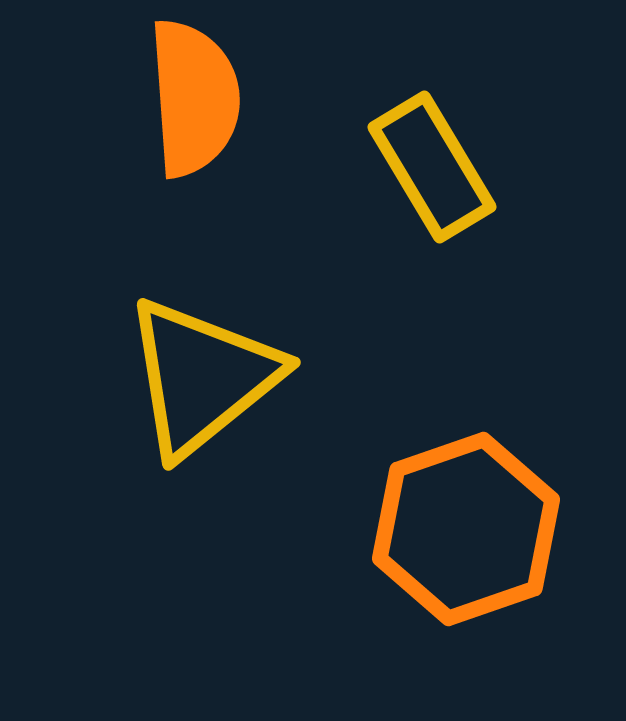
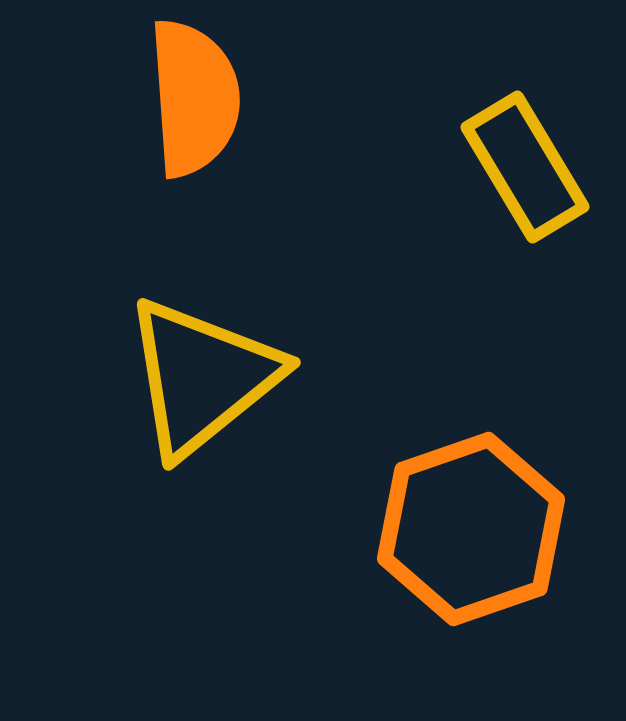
yellow rectangle: moved 93 px right
orange hexagon: moved 5 px right
